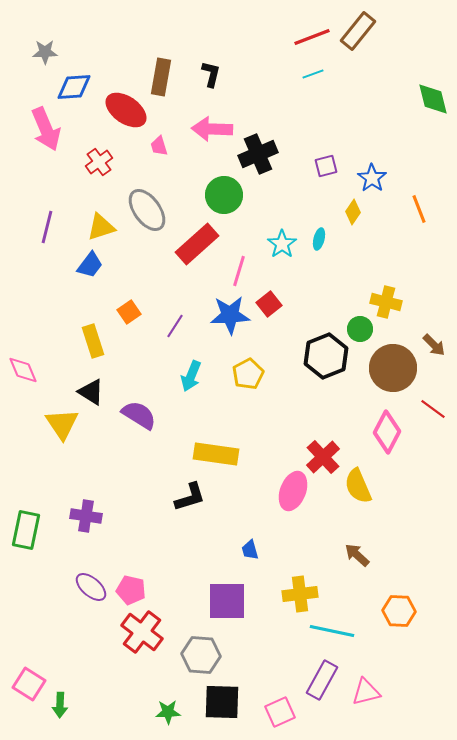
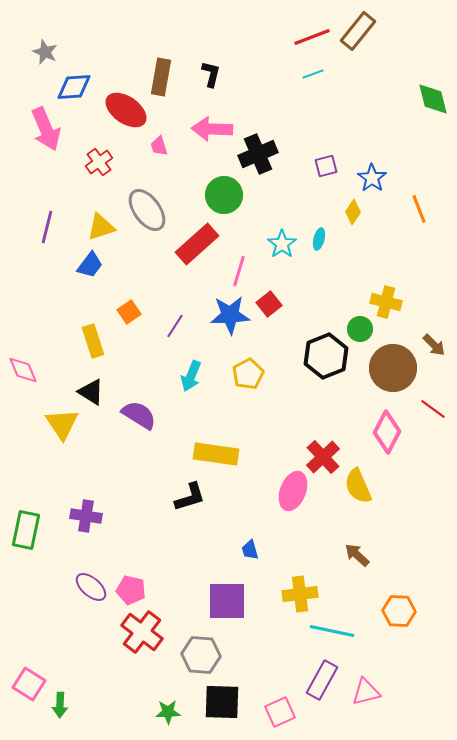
gray star at (45, 52): rotated 25 degrees clockwise
